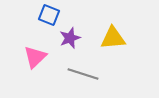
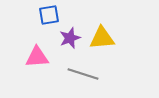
blue square: rotated 30 degrees counterclockwise
yellow triangle: moved 11 px left
pink triangle: moved 2 px right; rotated 40 degrees clockwise
